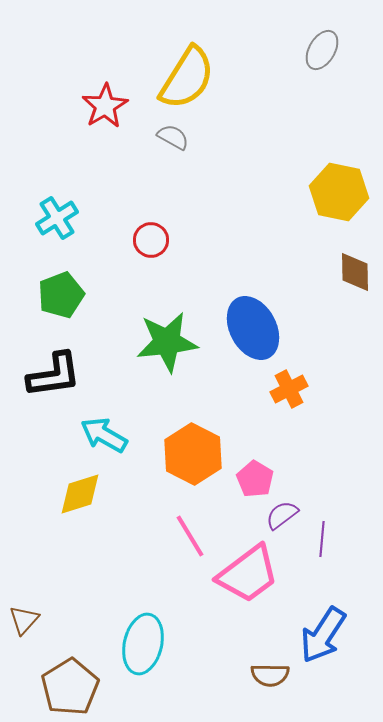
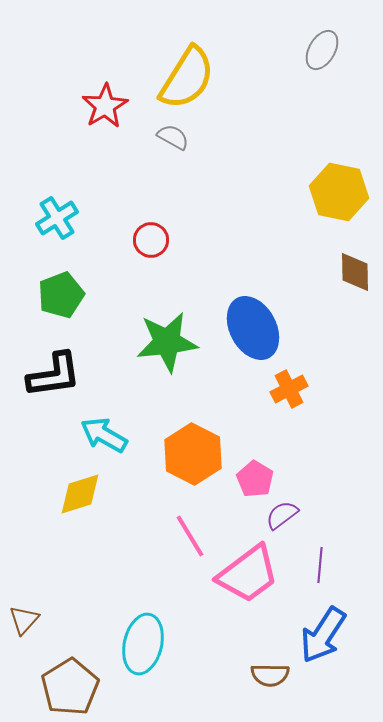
purple line: moved 2 px left, 26 px down
